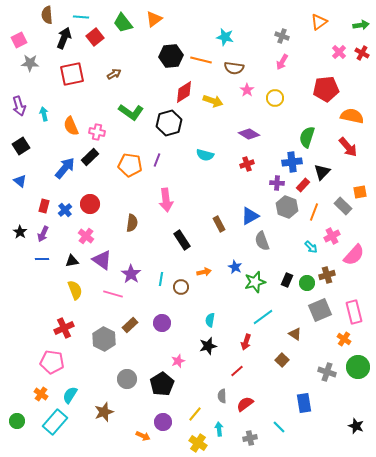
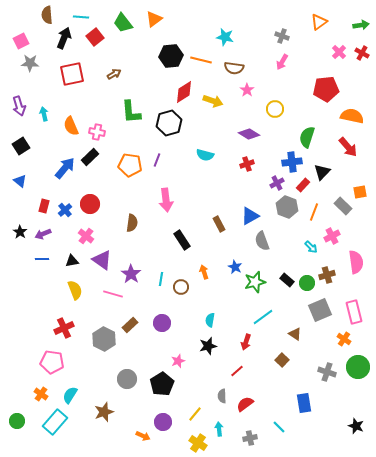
pink square at (19, 40): moved 2 px right, 1 px down
yellow circle at (275, 98): moved 11 px down
green L-shape at (131, 112): rotated 50 degrees clockwise
purple cross at (277, 183): rotated 32 degrees counterclockwise
purple arrow at (43, 234): rotated 42 degrees clockwise
pink semicircle at (354, 255): moved 2 px right, 7 px down; rotated 50 degrees counterclockwise
orange arrow at (204, 272): rotated 96 degrees counterclockwise
black rectangle at (287, 280): rotated 72 degrees counterclockwise
